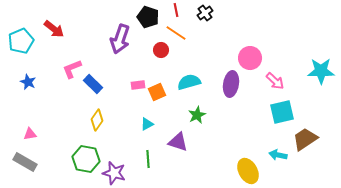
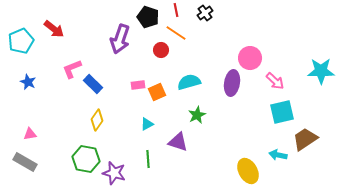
purple ellipse: moved 1 px right, 1 px up
